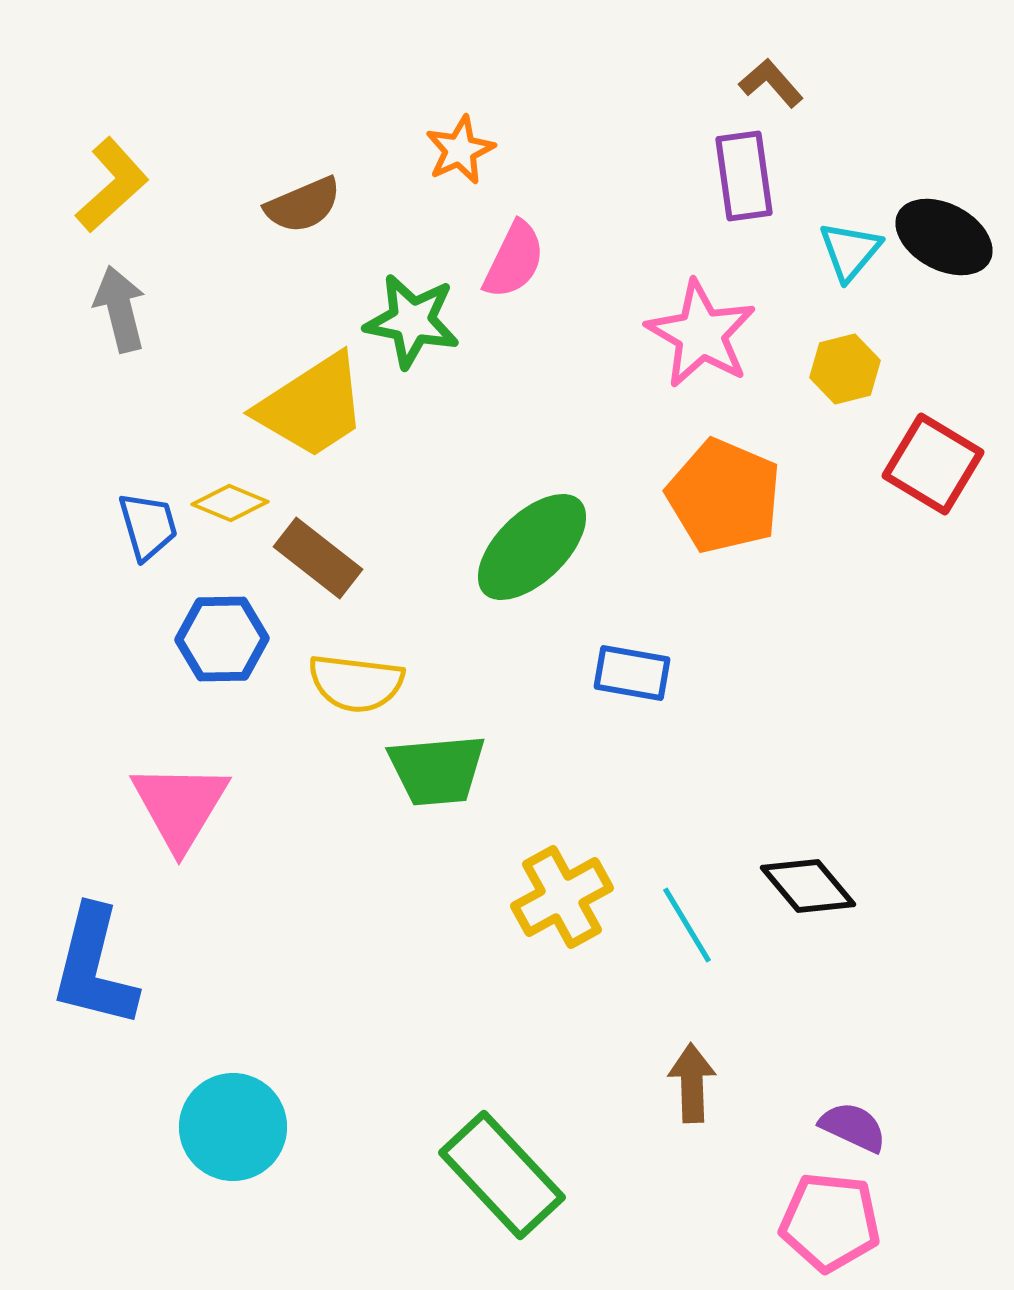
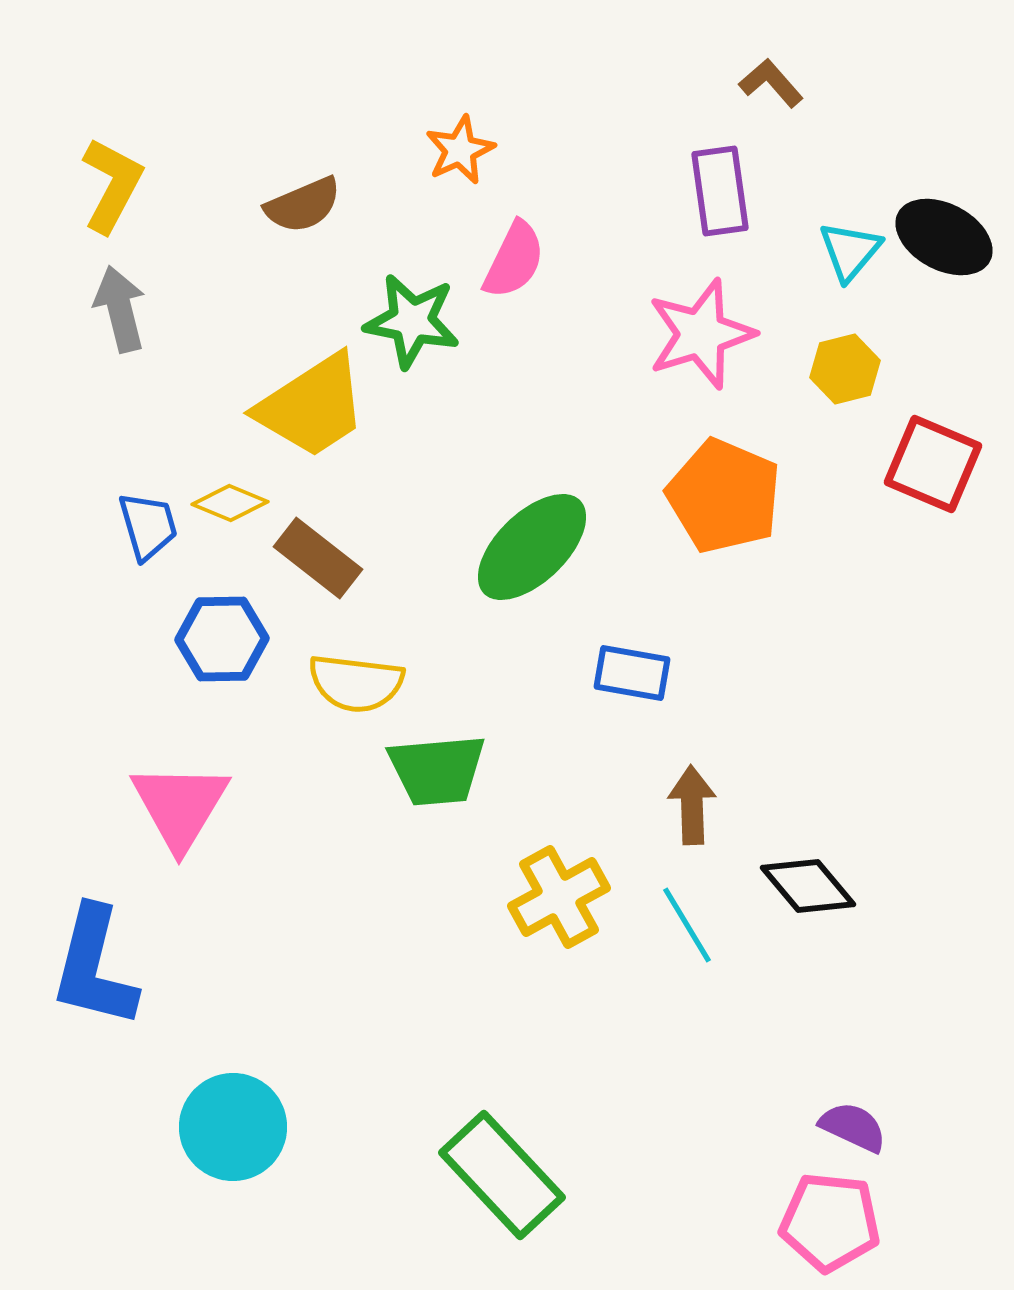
purple rectangle: moved 24 px left, 15 px down
yellow L-shape: rotated 20 degrees counterclockwise
pink star: rotated 25 degrees clockwise
red square: rotated 8 degrees counterclockwise
yellow cross: moved 3 px left
brown arrow: moved 278 px up
